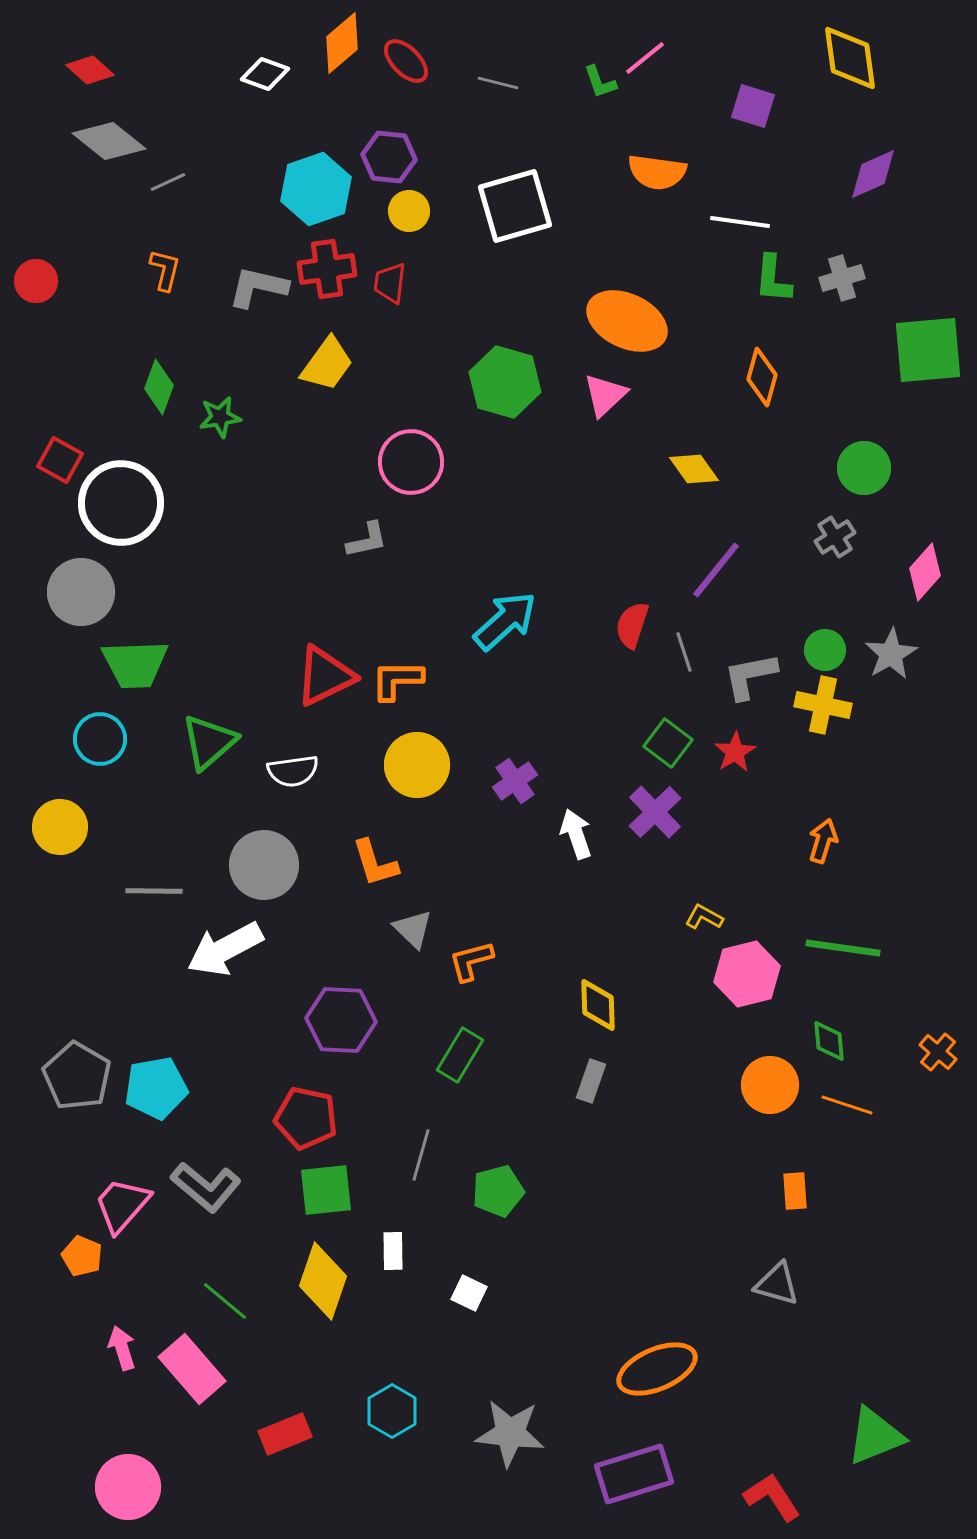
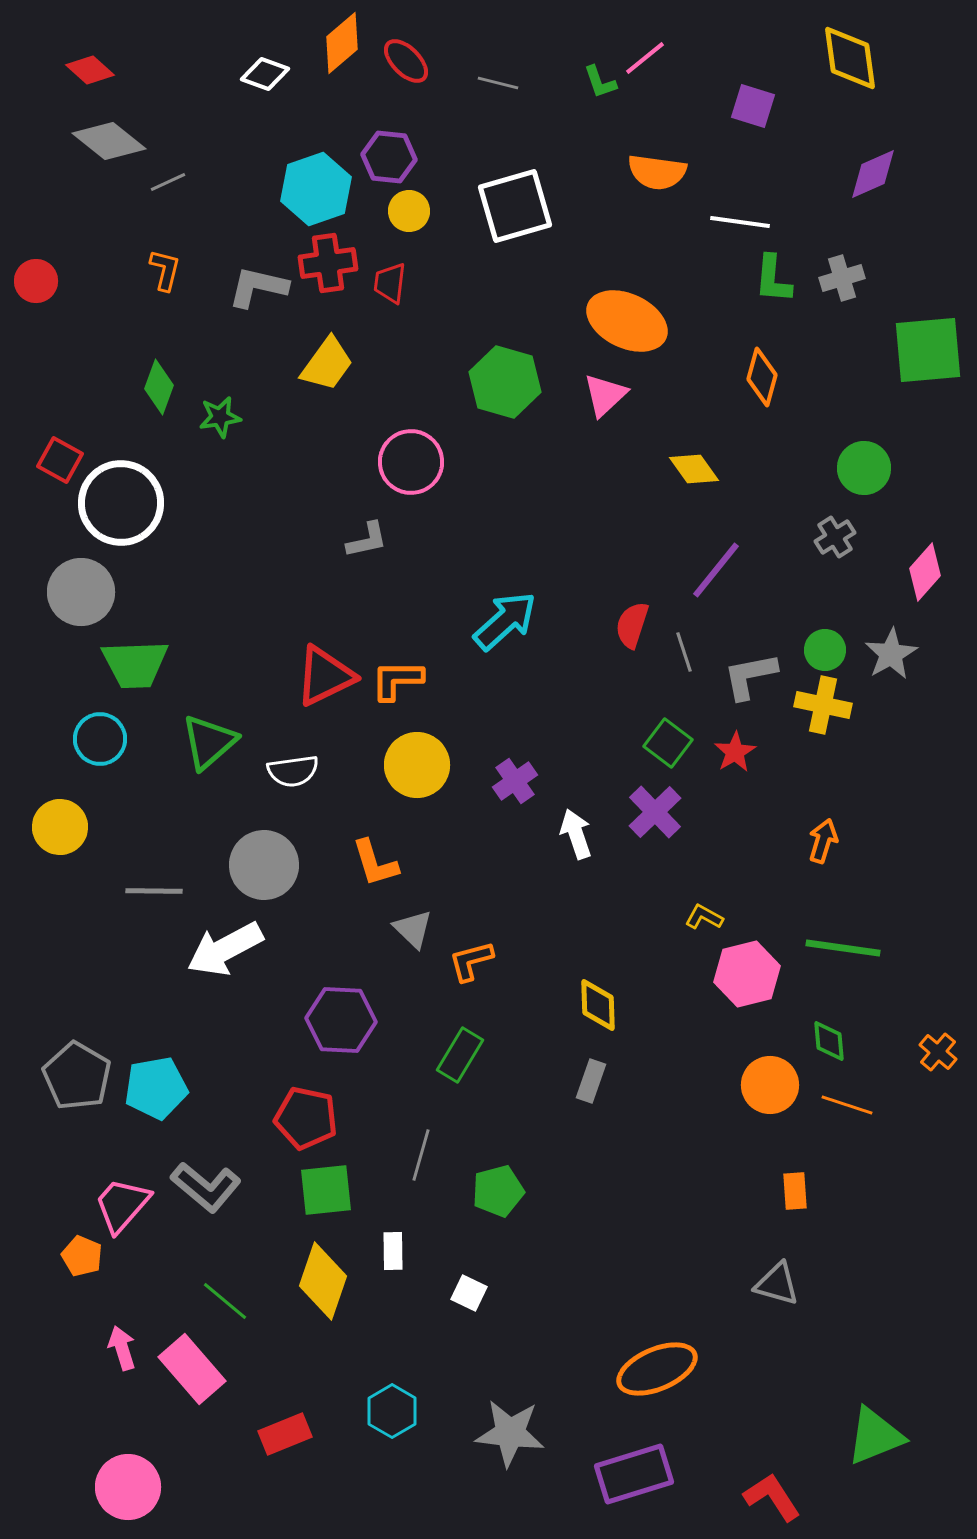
red cross at (327, 269): moved 1 px right, 6 px up
